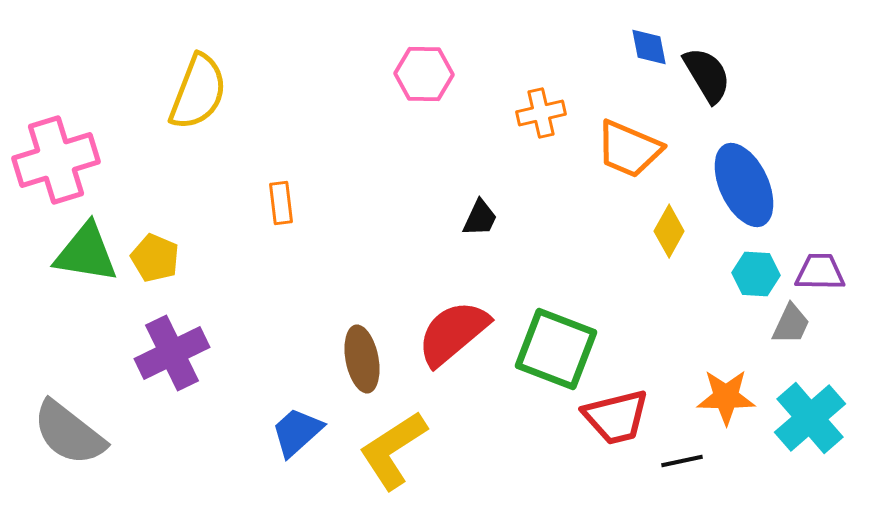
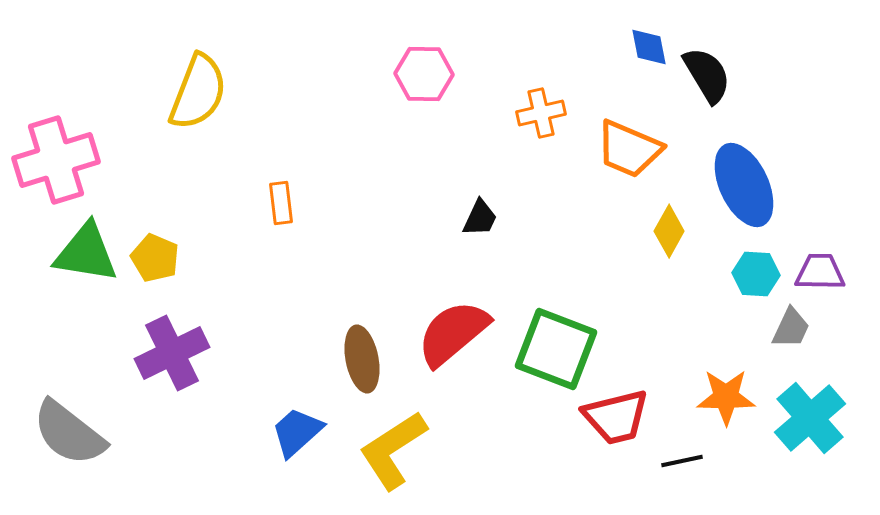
gray trapezoid: moved 4 px down
